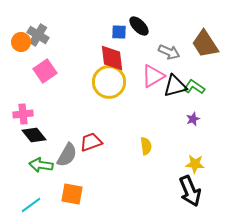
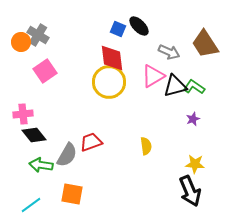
blue square: moved 1 px left, 3 px up; rotated 21 degrees clockwise
